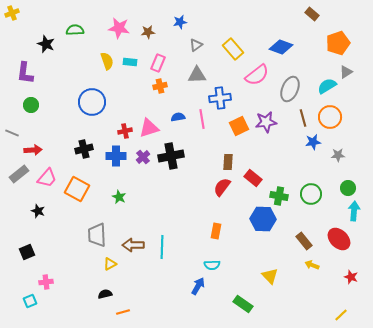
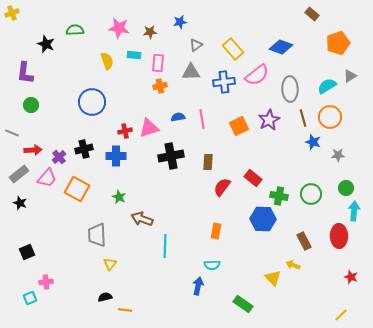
brown star at (148, 32): moved 2 px right
cyan rectangle at (130, 62): moved 4 px right, 7 px up
pink rectangle at (158, 63): rotated 18 degrees counterclockwise
gray triangle at (346, 72): moved 4 px right, 4 px down
gray triangle at (197, 75): moved 6 px left, 3 px up
gray ellipse at (290, 89): rotated 25 degrees counterclockwise
blue cross at (220, 98): moved 4 px right, 16 px up
purple star at (266, 122): moved 3 px right, 2 px up; rotated 20 degrees counterclockwise
blue star at (313, 142): rotated 28 degrees clockwise
purple cross at (143, 157): moved 84 px left
brown rectangle at (228, 162): moved 20 px left
green circle at (348, 188): moved 2 px left
black star at (38, 211): moved 18 px left, 8 px up
red ellipse at (339, 239): moved 3 px up; rotated 45 degrees clockwise
brown rectangle at (304, 241): rotated 12 degrees clockwise
brown arrow at (133, 245): moved 9 px right, 26 px up; rotated 20 degrees clockwise
cyan line at (162, 247): moved 3 px right, 1 px up
yellow triangle at (110, 264): rotated 24 degrees counterclockwise
yellow arrow at (312, 265): moved 19 px left
yellow triangle at (270, 276): moved 3 px right, 2 px down
blue arrow at (198, 286): rotated 18 degrees counterclockwise
black semicircle at (105, 294): moved 3 px down
cyan square at (30, 301): moved 3 px up
orange line at (123, 312): moved 2 px right, 2 px up; rotated 24 degrees clockwise
